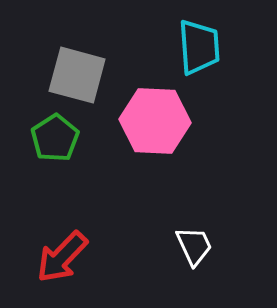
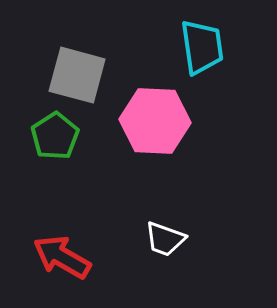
cyan trapezoid: moved 3 px right; rotated 4 degrees counterclockwise
green pentagon: moved 2 px up
white trapezoid: moved 29 px left, 7 px up; rotated 135 degrees clockwise
red arrow: rotated 76 degrees clockwise
